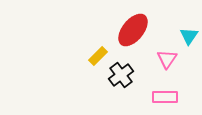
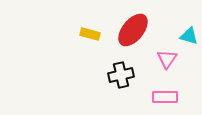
cyan triangle: rotated 48 degrees counterclockwise
yellow rectangle: moved 8 px left, 22 px up; rotated 60 degrees clockwise
black cross: rotated 25 degrees clockwise
